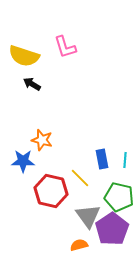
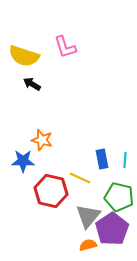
yellow line: rotated 20 degrees counterclockwise
gray triangle: rotated 16 degrees clockwise
orange semicircle: moved 9 px right
